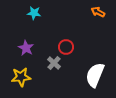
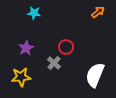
orange arrow: rotated 112 degrees clockwise
purple star: rotated 14 degrees clockwise
